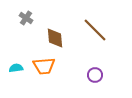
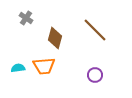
brown diamond: rotated 20 degrees clockwise
cyan semicircle: moved 2 px right
